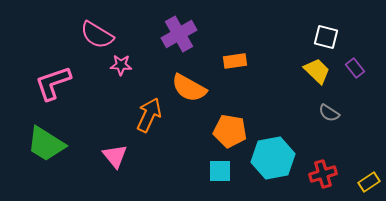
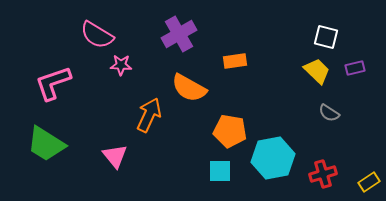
purple rectangle: rotated 66 degrees counterclockwise
